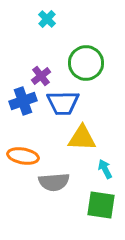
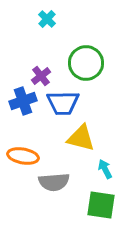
yellow triangle: moved 1 px left; rotated 12 degrees clockwise
